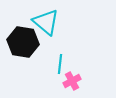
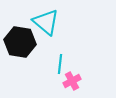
black hexagon: moved 3 px left
